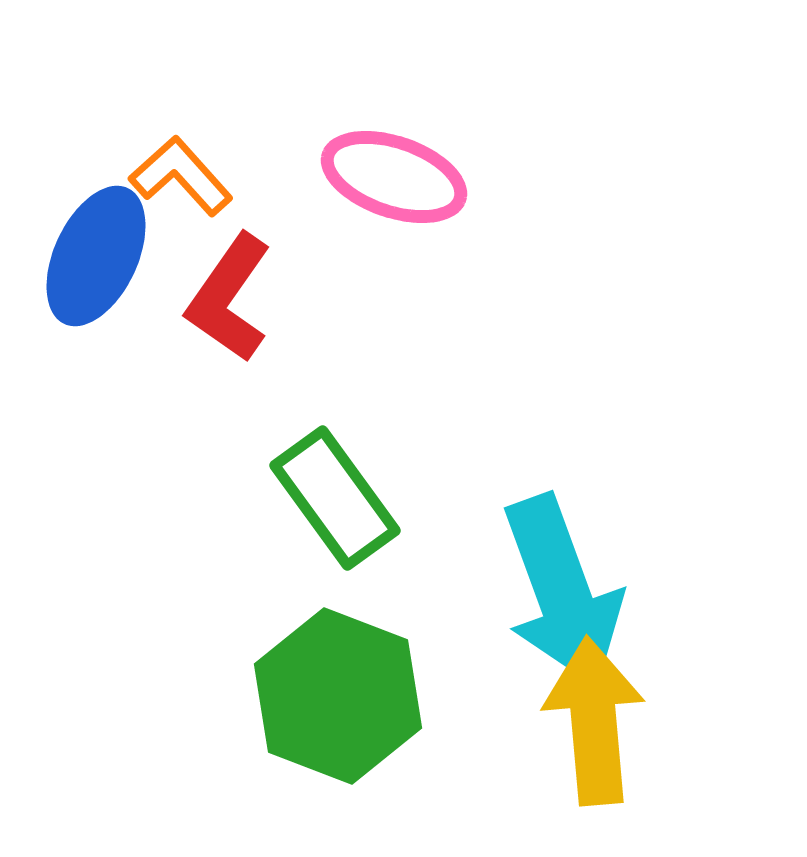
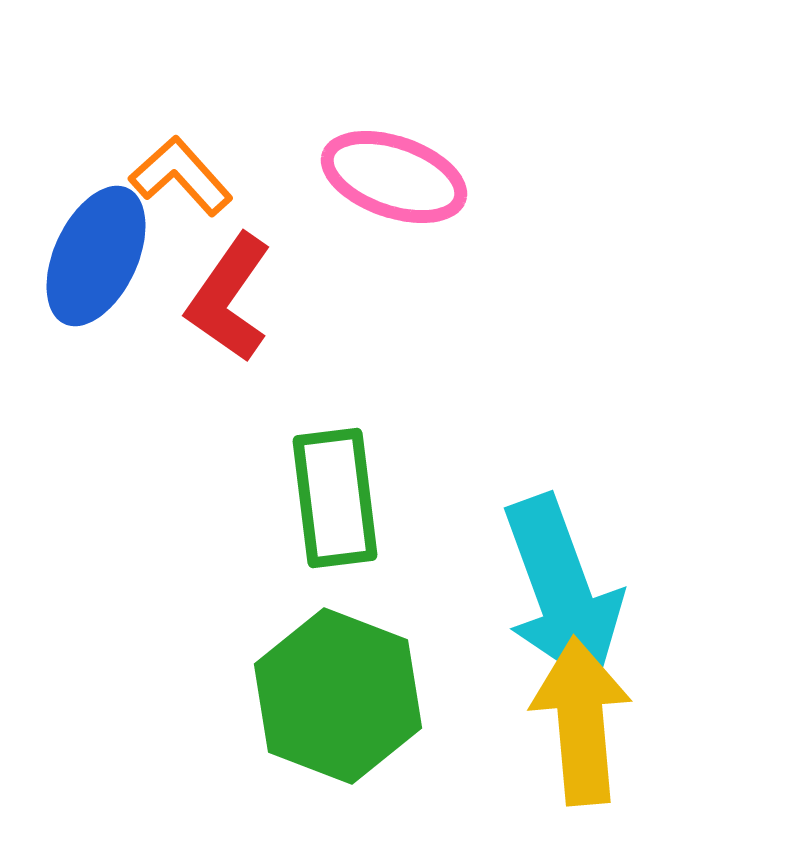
green rectangle: rotated 29 degrees clockwise
yellow arrow: moved 13 px left
